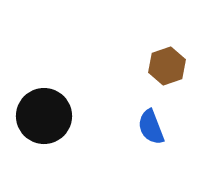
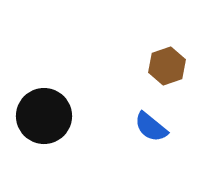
blue semicircle: rotated 30 degrees counterclockwise
